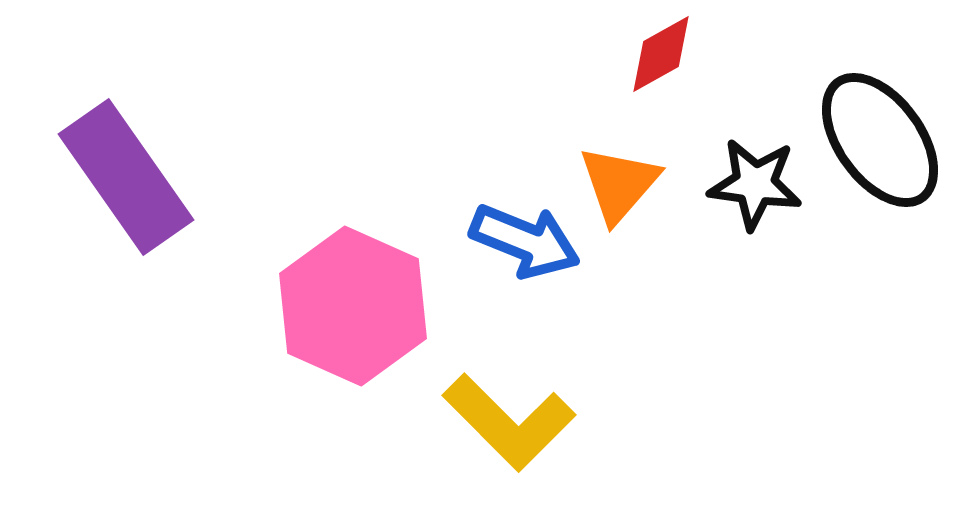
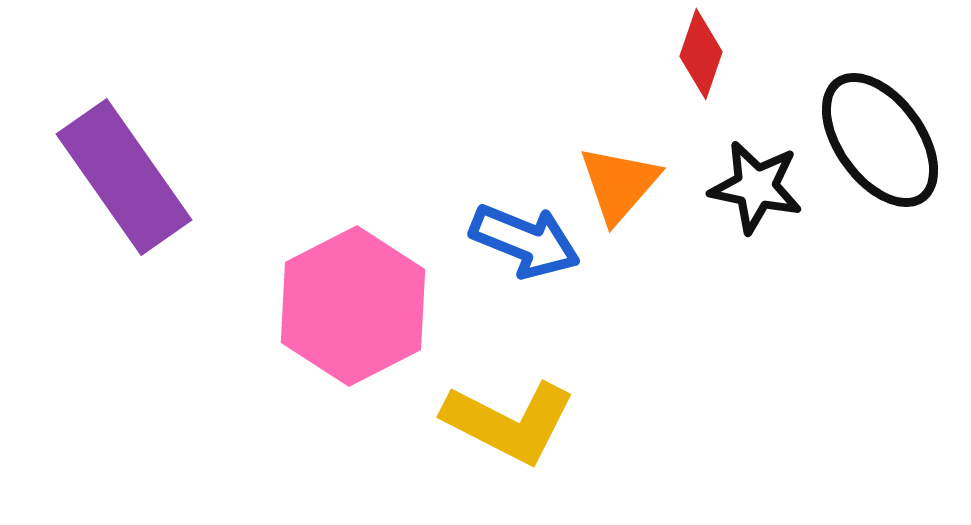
red diamond: moved 40 px right; rotated 42 degrees counterclockwise
purple rectangle: moved 2 px left
black star: moved 1 px right, 3 px down; rotated 4 degrees clockwise
pink hexagon: rotated 9 degrees clockwise
yellow L-shape: rotated 18 degrees counterclockwise
